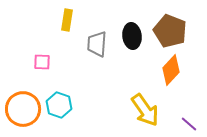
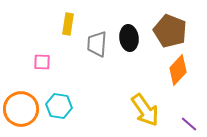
yellow rectangle: moved 1 px right, 4 px down
black ellipse: moved 3 px left, 2 px down
orange diamond: moved 7 px right
cyan hexagon: moved 1 px down; rotated 10 degrees counterclockwise
orange circle: moved 2 px left
